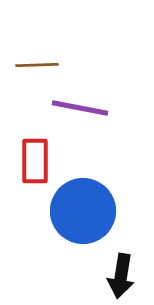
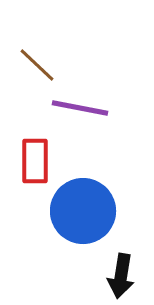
brown line: rotated 45 degrees clockwise
